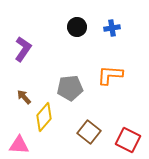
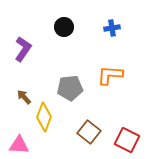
black circle: moved 13 px left
yellow diamond: rotated 20 degrees counterclockwise
red square: moved 1 px left
